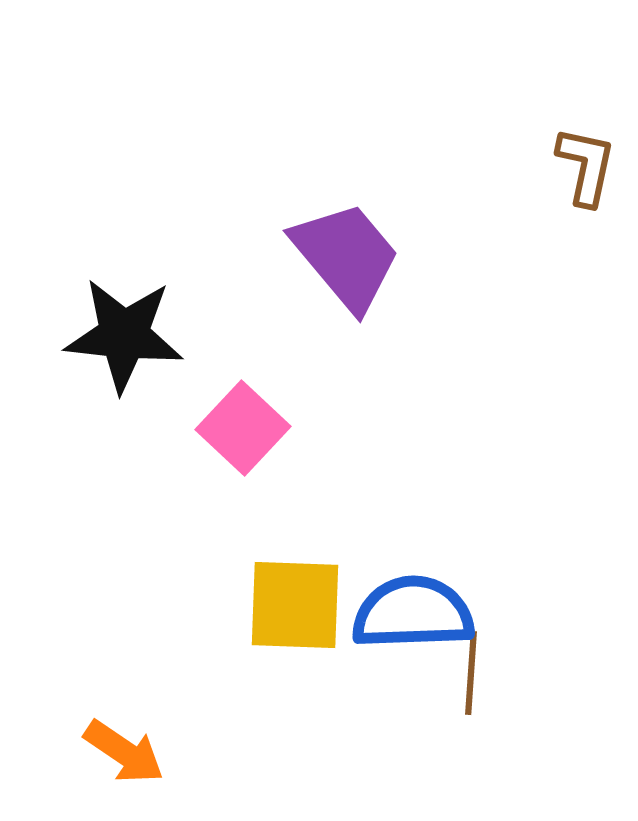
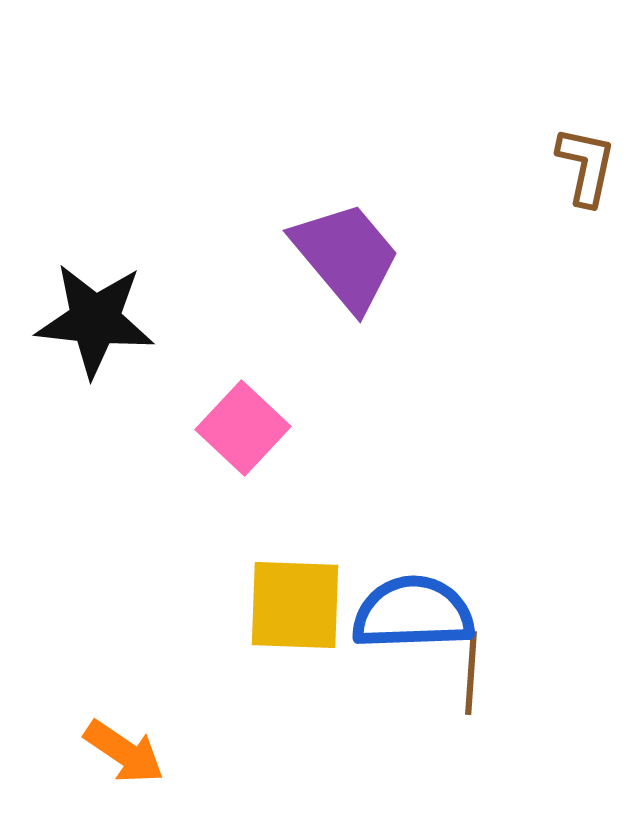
black star: moved 29 px left, 15 px up
